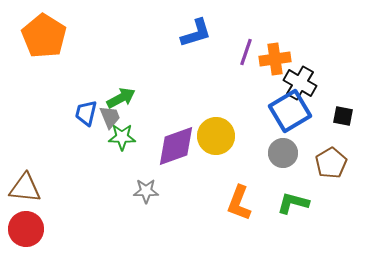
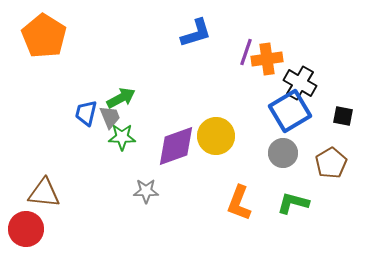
orange cross: moved 8 px left
brown triangle: moved 19 px right, 5 px down
